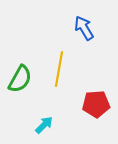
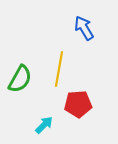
red pentagon: moved 18 px left
